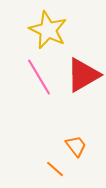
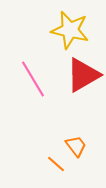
yellow star: moved 22 px right; rotated 12 degrees counterclockwise
pink line: moved 6 px left, 2 px down
orange line: moved 1 px right, 5 px up
